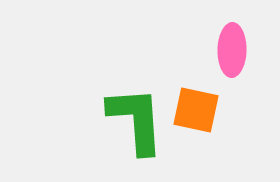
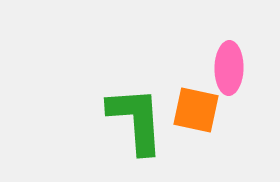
pink ellipse: moved 3 px left, 18 px down
